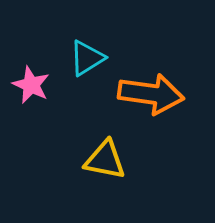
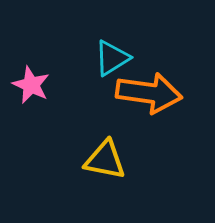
cyan triangle: moved 25 px right
orange arrow: moved 2 px left, 1 px up
